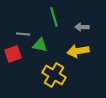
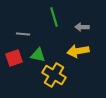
green triangle: moved 2 px left, 10 px down
red square: moved 1 px right, 4 px down
